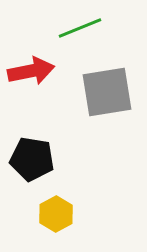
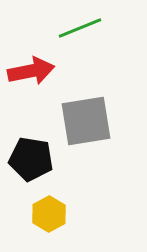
gray square: moved 21 px left, 29 px down
black pentagon: moved 1 px left
yellow hexagon: moved 7 px left
